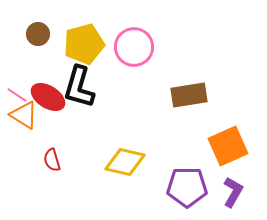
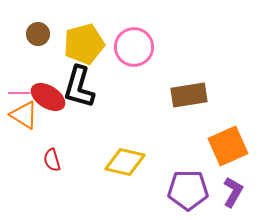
pink line: moved 2 px right, 2 px up; rotated 35 degrees counterclockwise
purple pentagon: moved 1 px right, 3 px down
